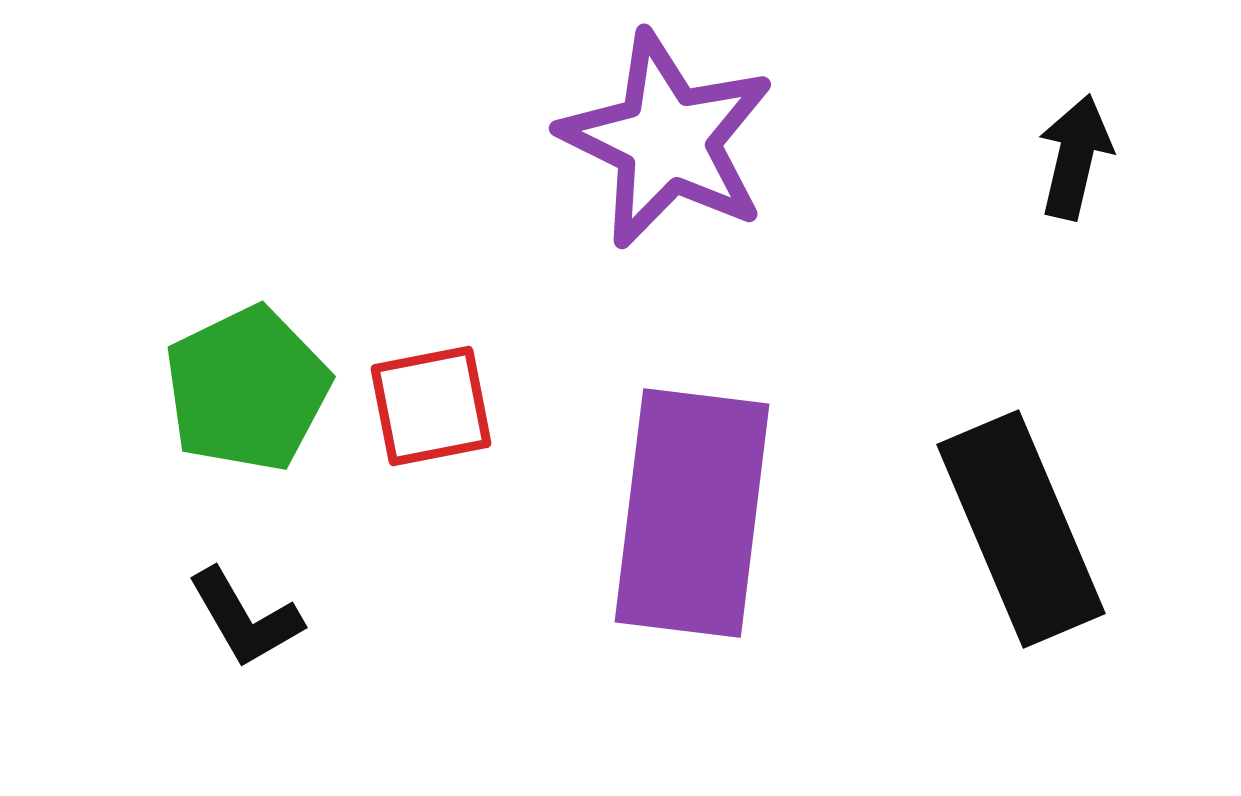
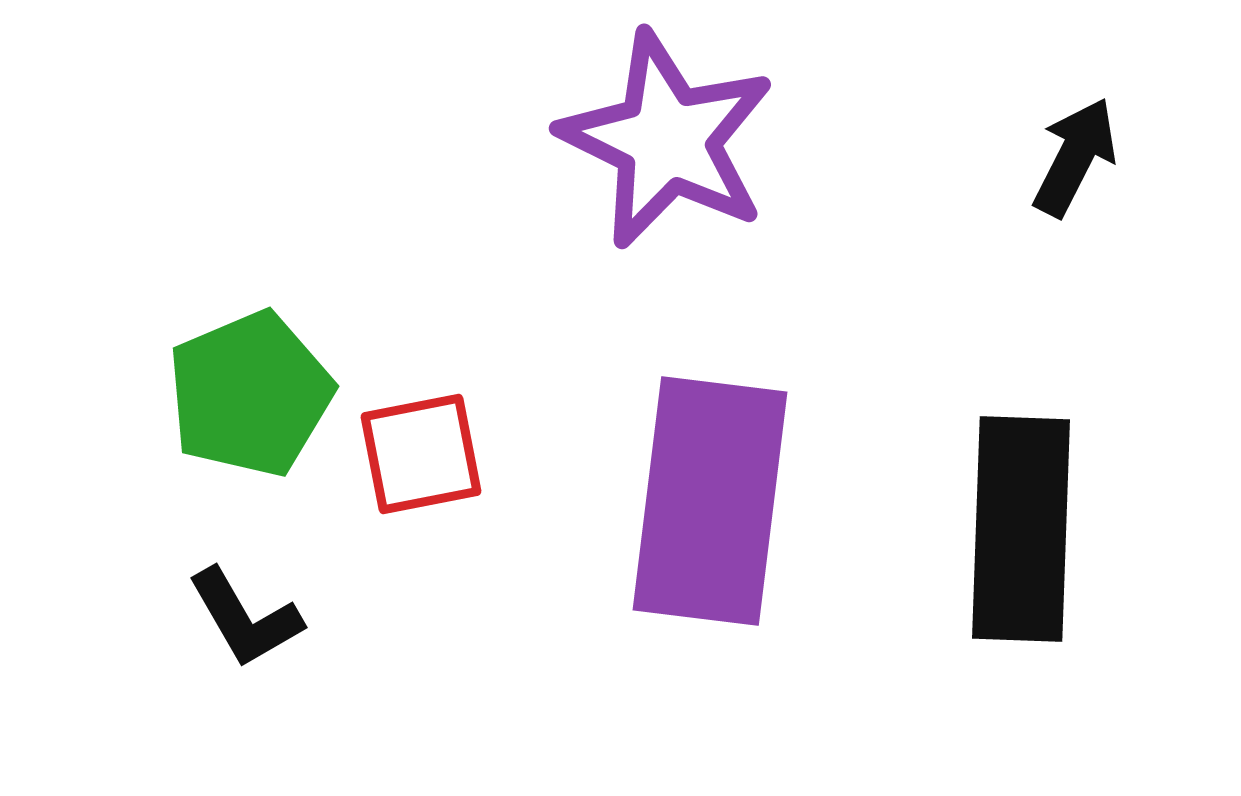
black arrow: rotated 14 degrees clockwise
green pentagon: moved 3 px right, 5 px down; rotated 3 degrees clockwise
red square: moved 10 px left, 48 px down
purple rectangle: moved 18 px right, 12 px up
black rectangle: rotated 25 degrees clockwise
